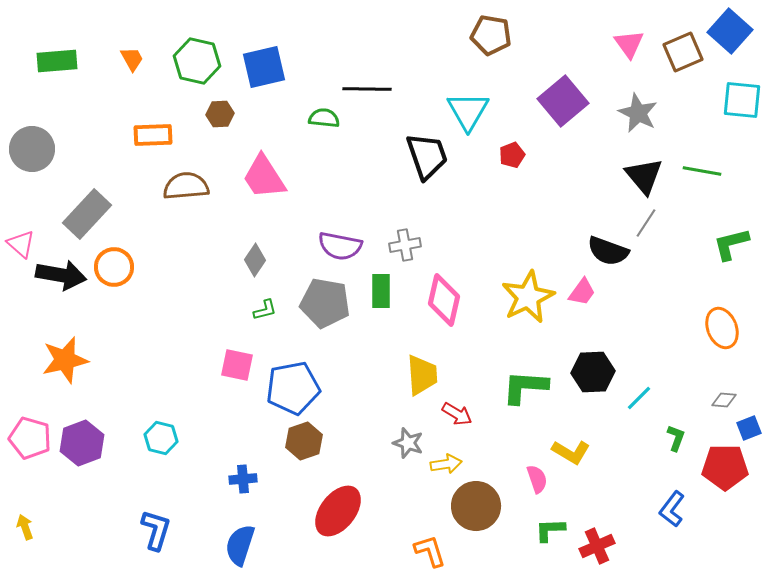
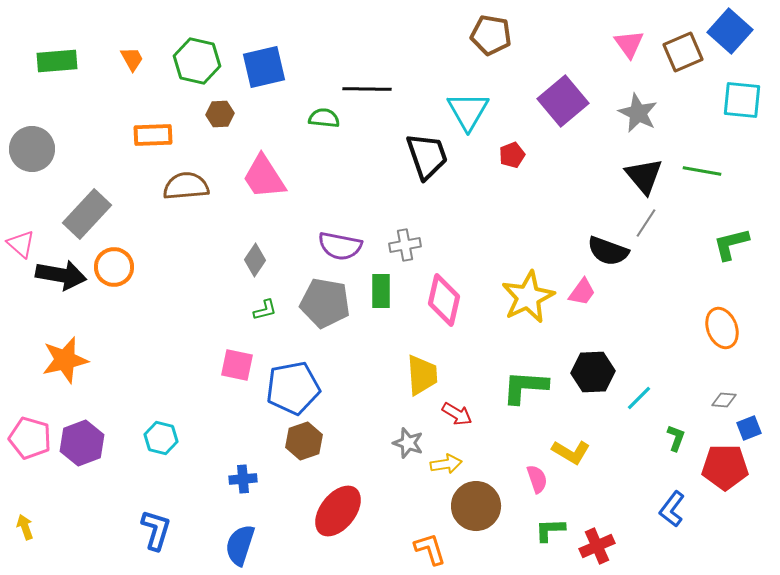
orange L-shape at (430, 551): moved 2 px up
